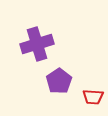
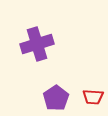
purple pentagon: moved 3 px left, 17 px down
